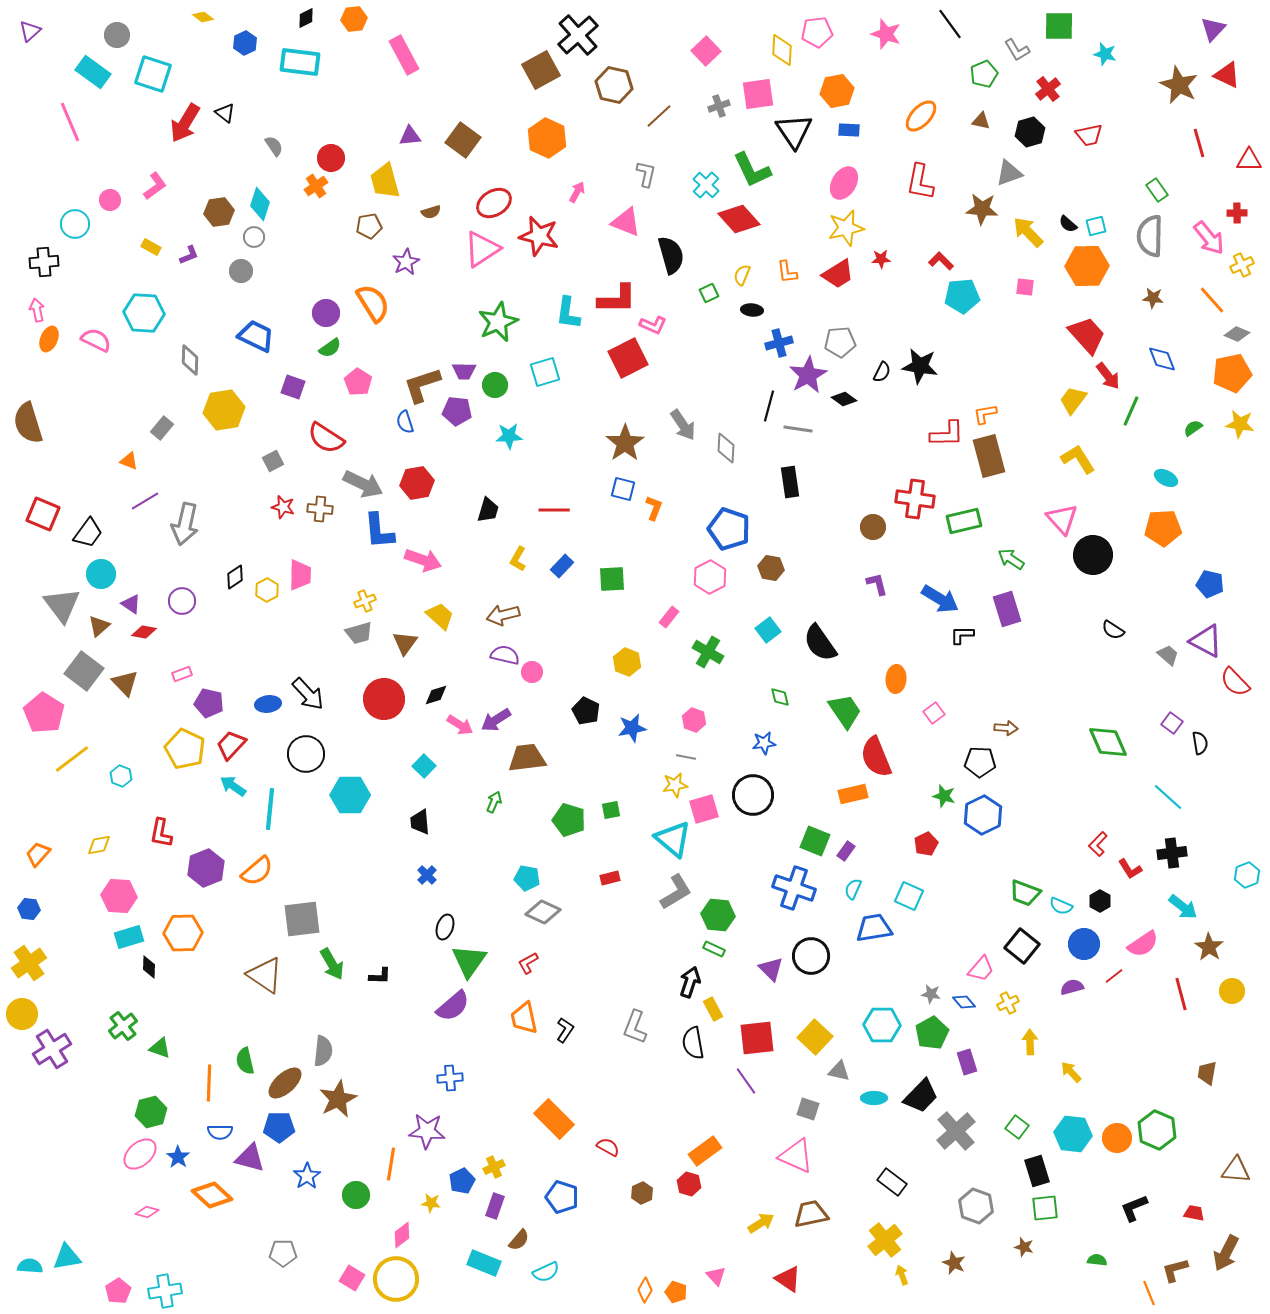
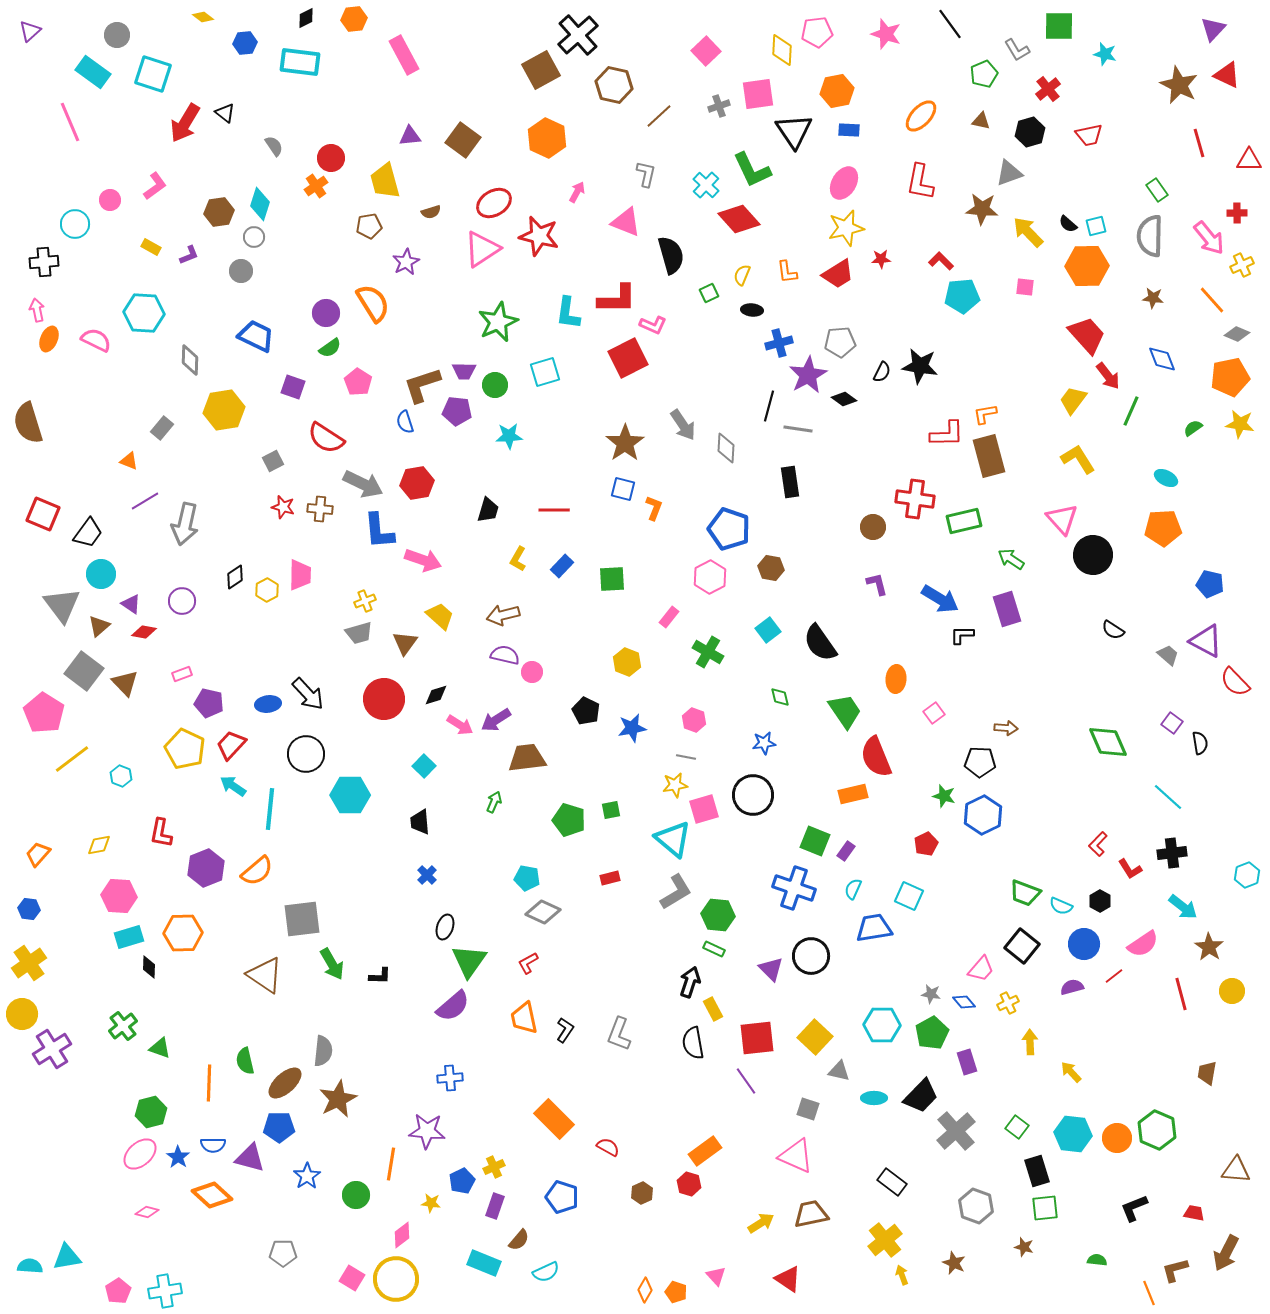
blue hexagon at (245, 43): rotated 20 degrees clockwise
orange pentagon at (1232, 373): moved 2 px left, 4 px down
gray L-shape at (635, 1027): moved 16 px left, 7 px down
blue semicircle at (220, 1132): moved 7 px left, 13 px down
